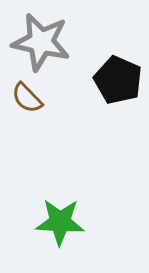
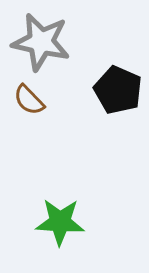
black pentagon: moved 10 px down
brown semicircle: moved 2 px right, 2 px down
